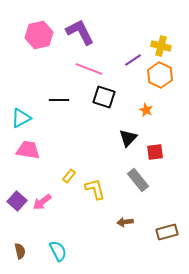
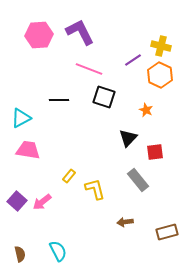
pink hexagon: rotated 8 degrees clockwise
brown semicircle: moved 3 px down
